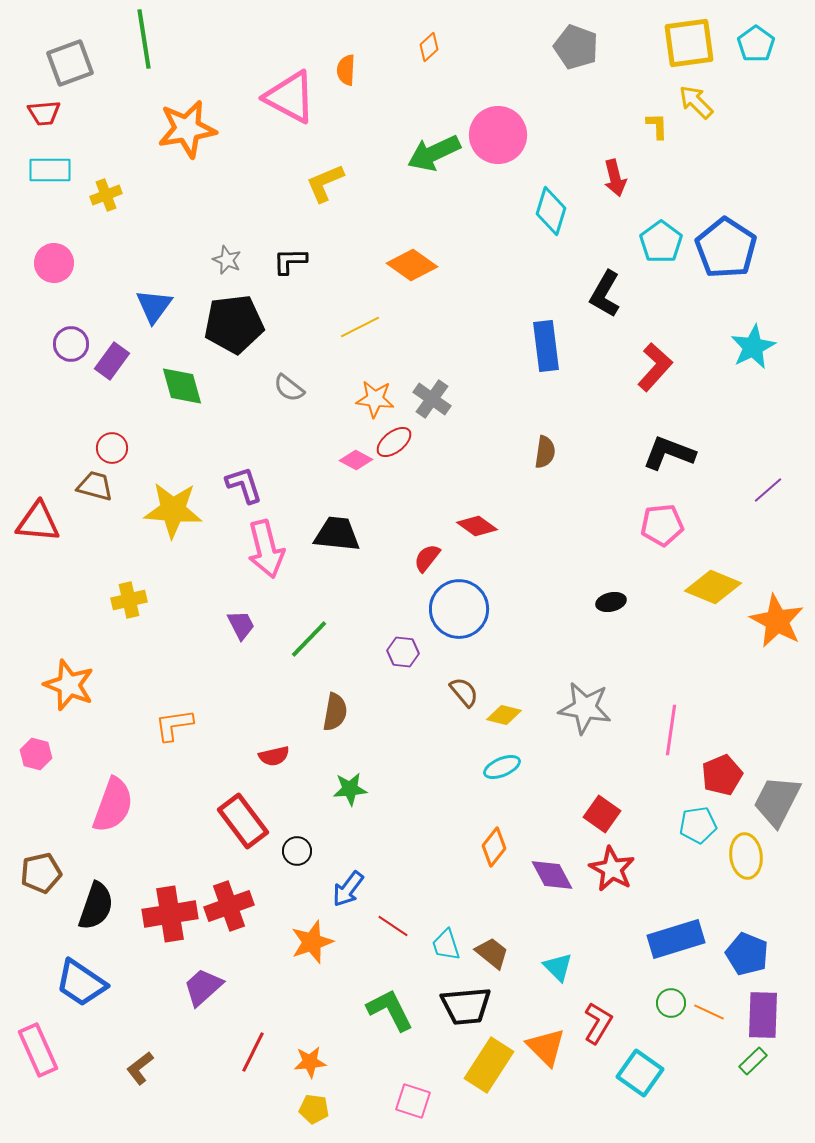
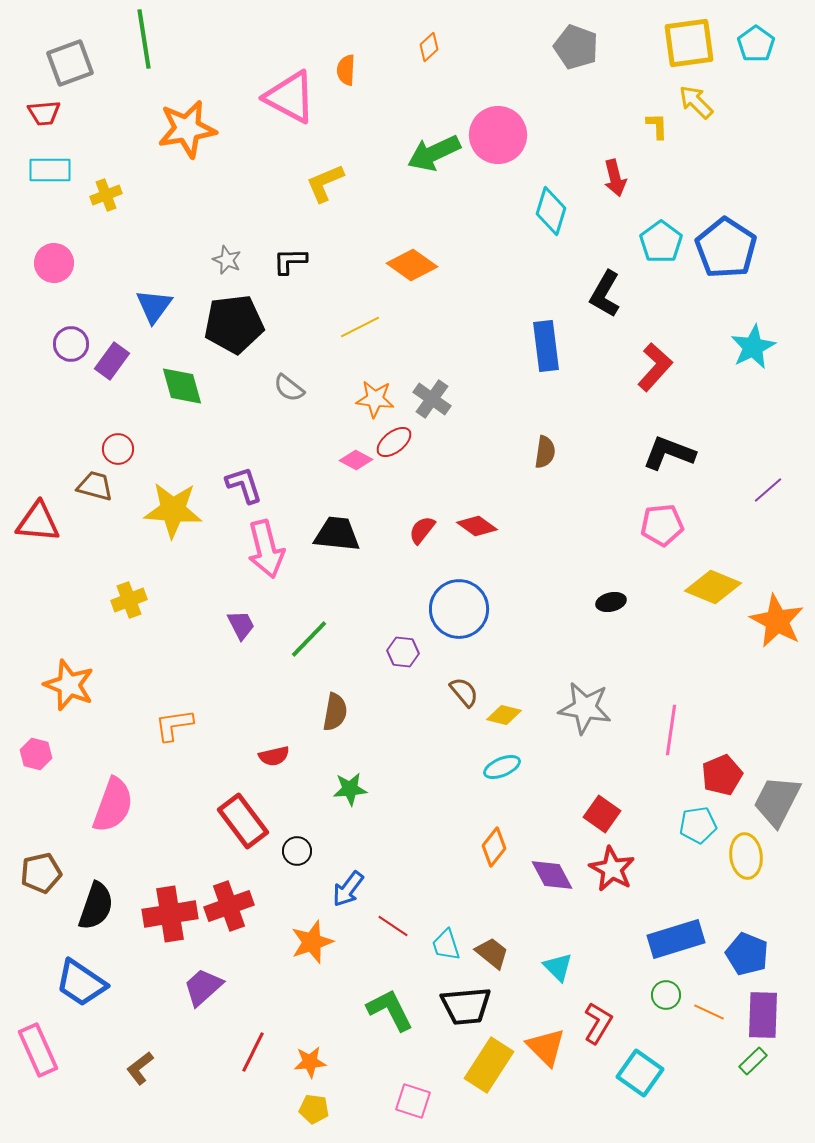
red circle at (112, 448): moved 6 px right, 1 px down
red semicircle at (427, 558): moved 5 px left, 28 px up
yellow cross at (129, 600): rotated 8 degrees counterclockwise
green circle at (671, 1003): moved 5 px left, 8 px up
